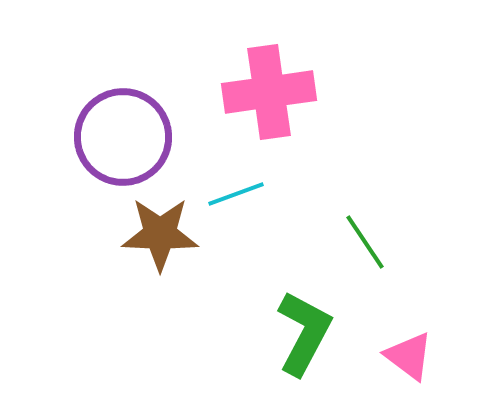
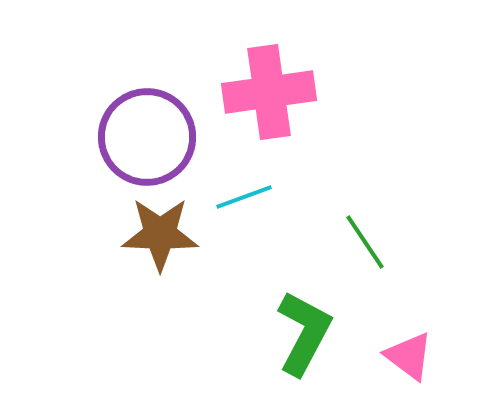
purple circle: moved 24 px right
cyan line: moved 8 px right, 3 px down
